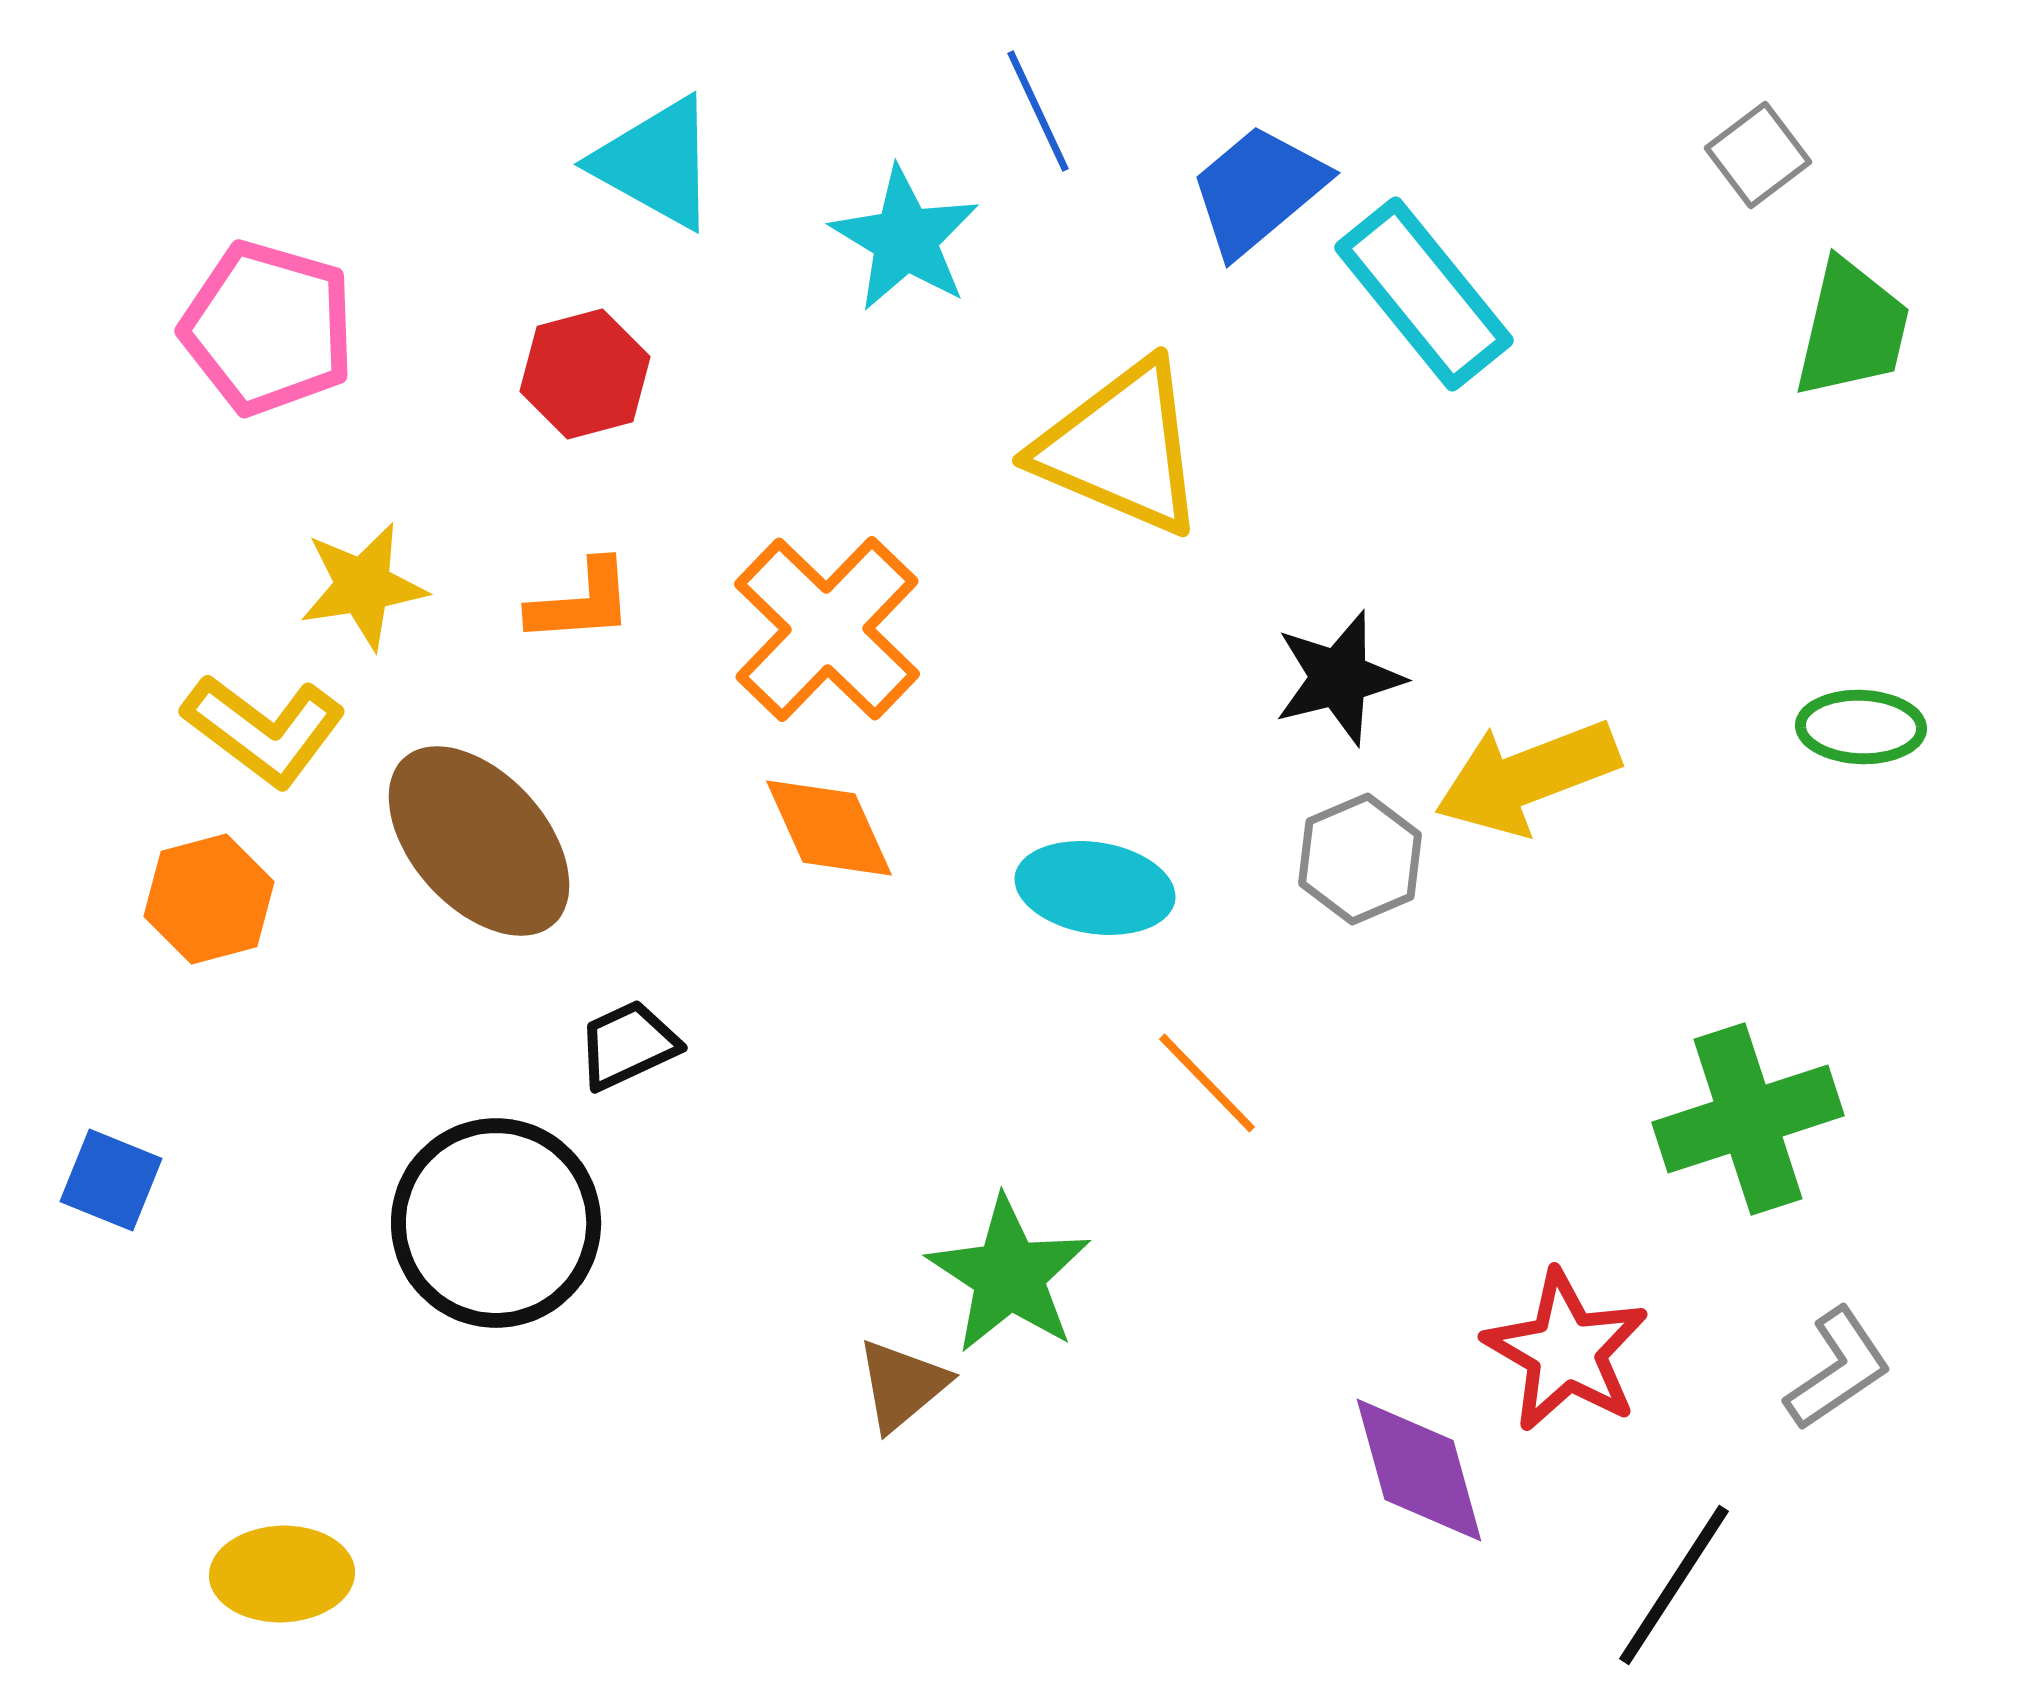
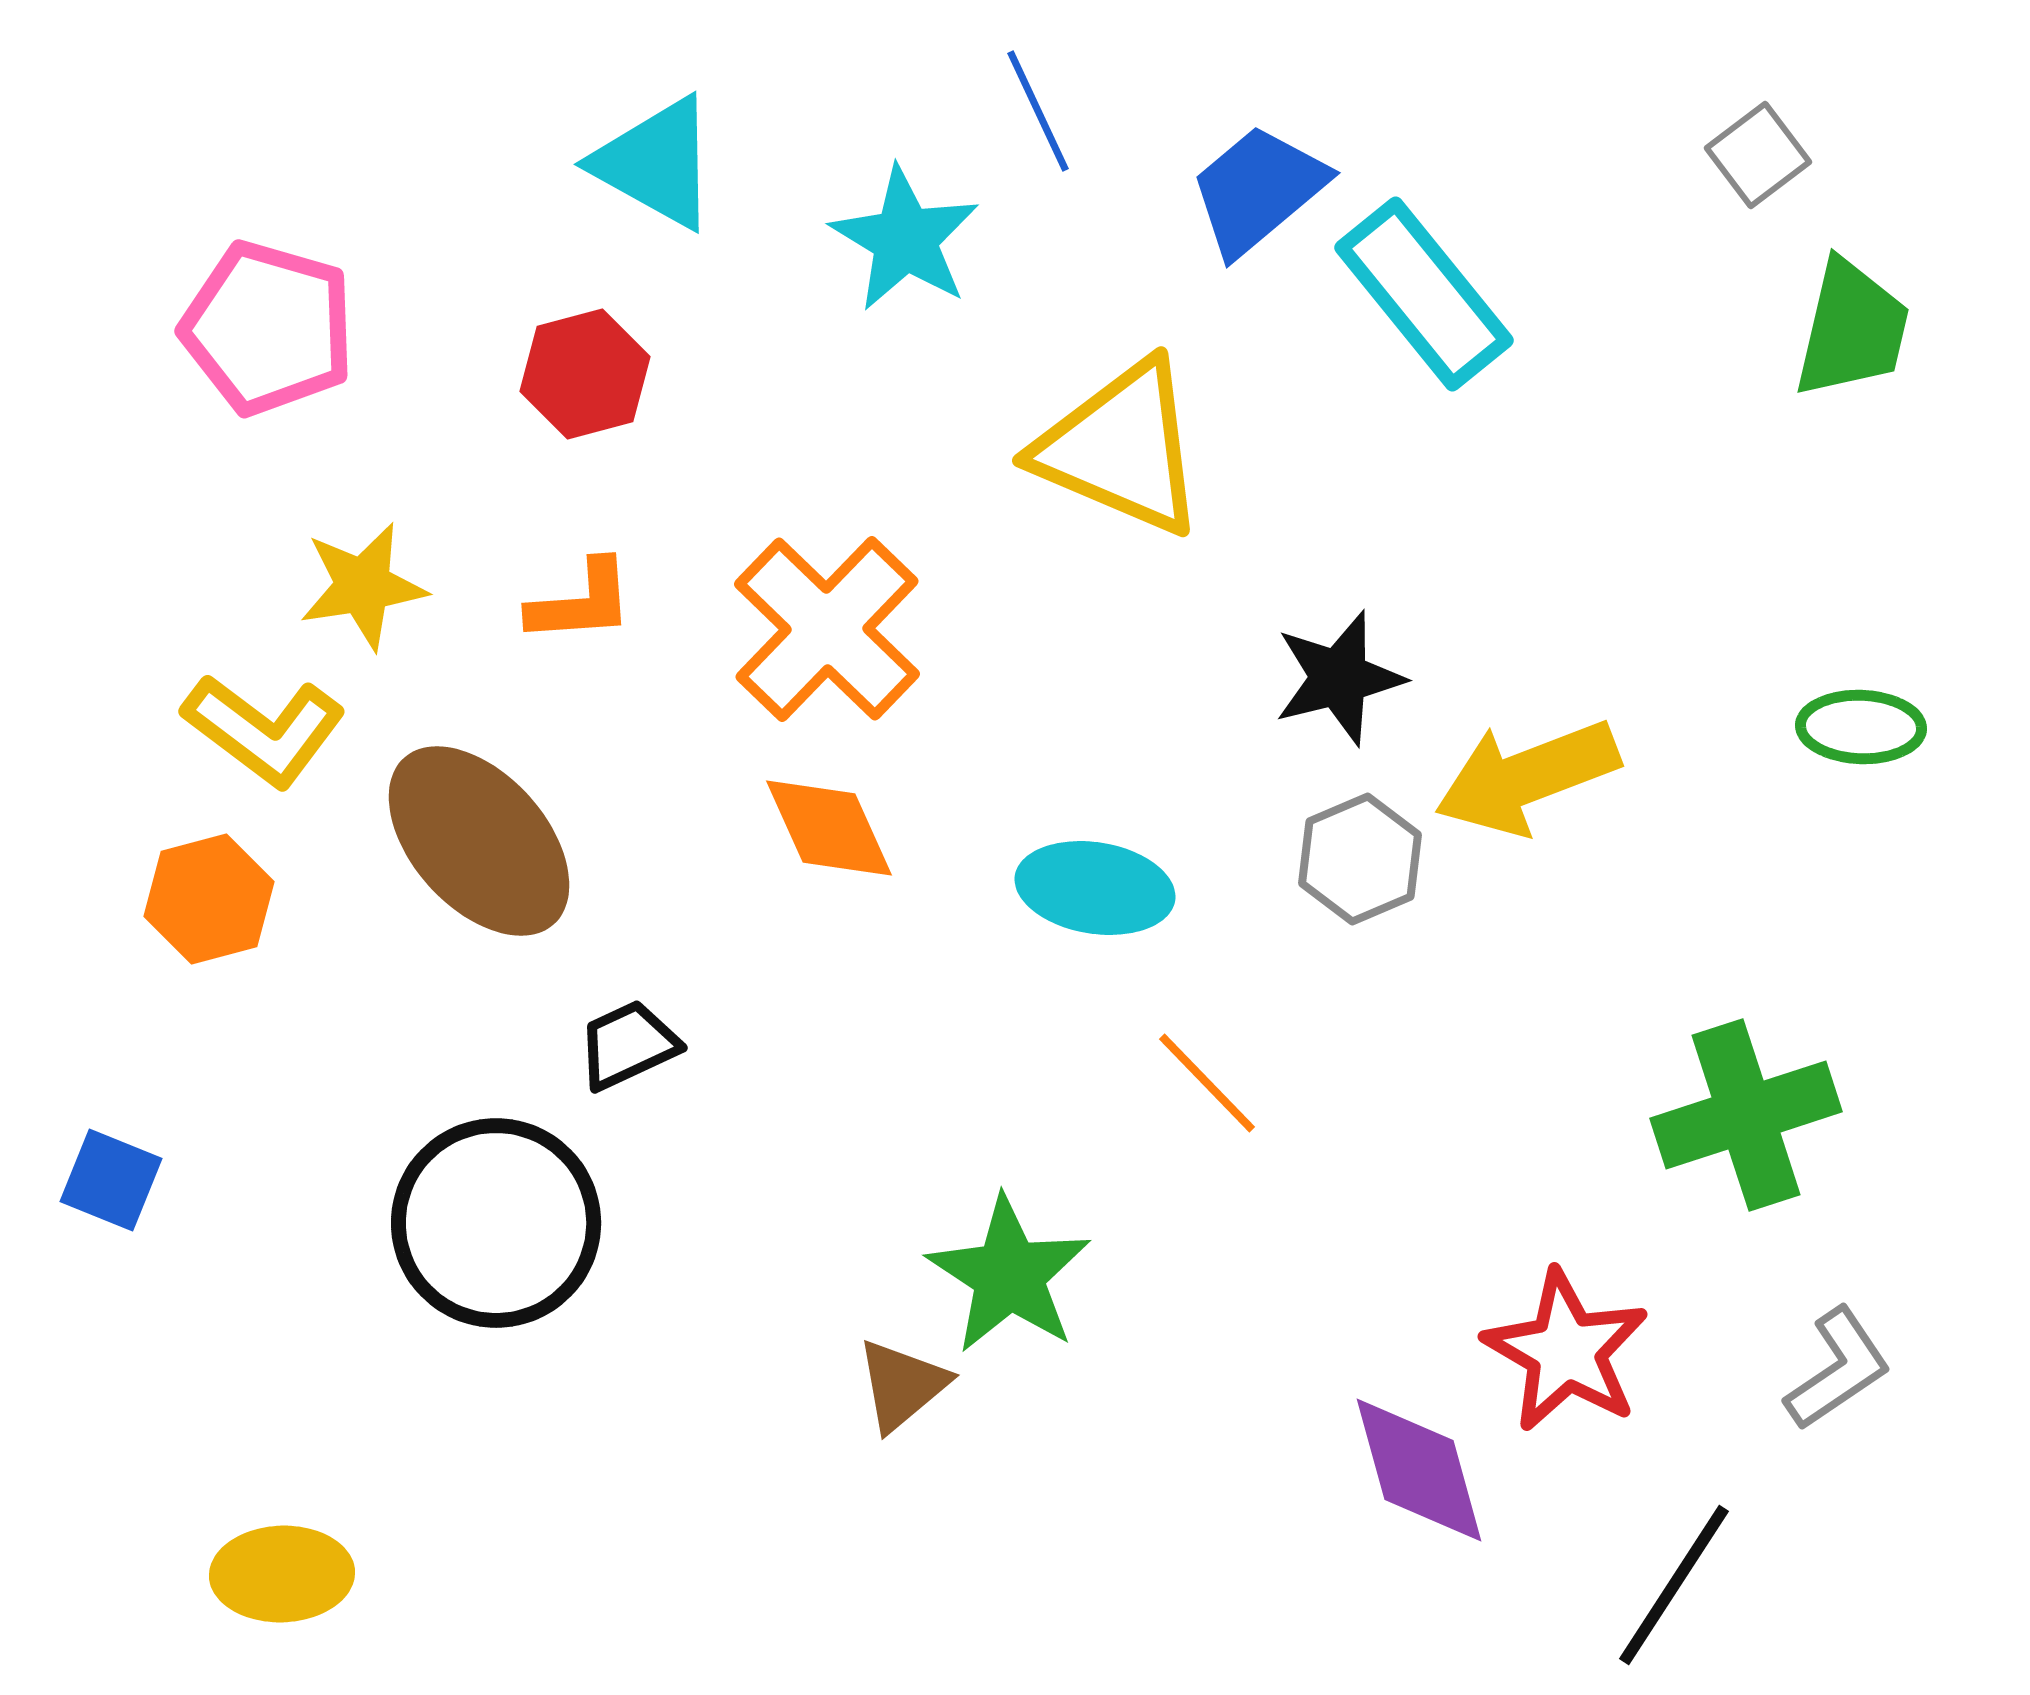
green cross: moved 2 px left, 4 px up
